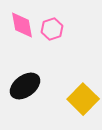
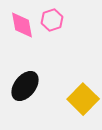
pink hexagon: moved 9 px up
black ellipse: rotated 16 degrees counterclockwise
